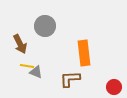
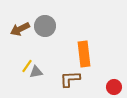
brown arrow: moved 15 px up; rotated 90 degrees clockwise
orange rectangle: moved 1 px down
yellow line: rotated 64 degrees counterclockwise
gray triangle: rotated 32 degrees counterclockwise
